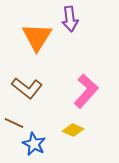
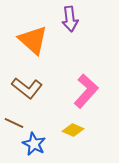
orange triangle: moved 4 px left, 3 px down; rotated 20 degrees counterclockwise
